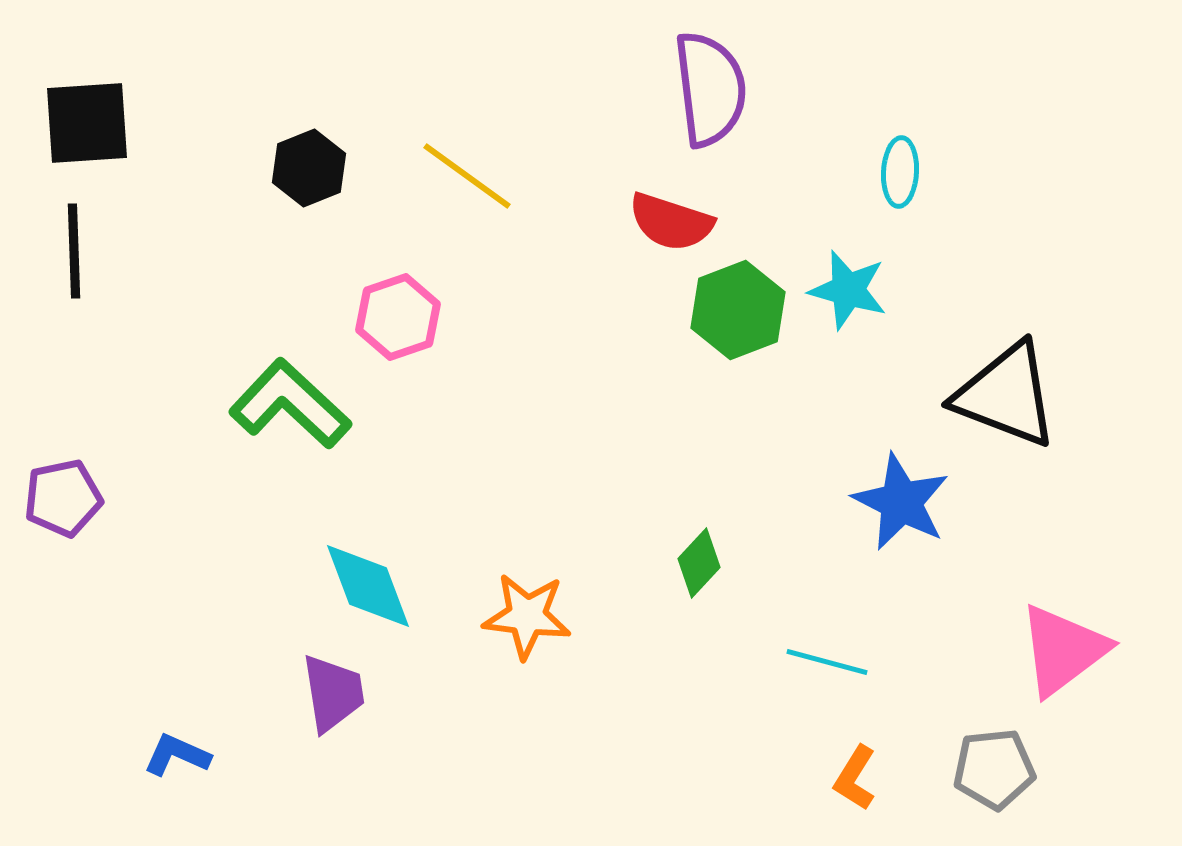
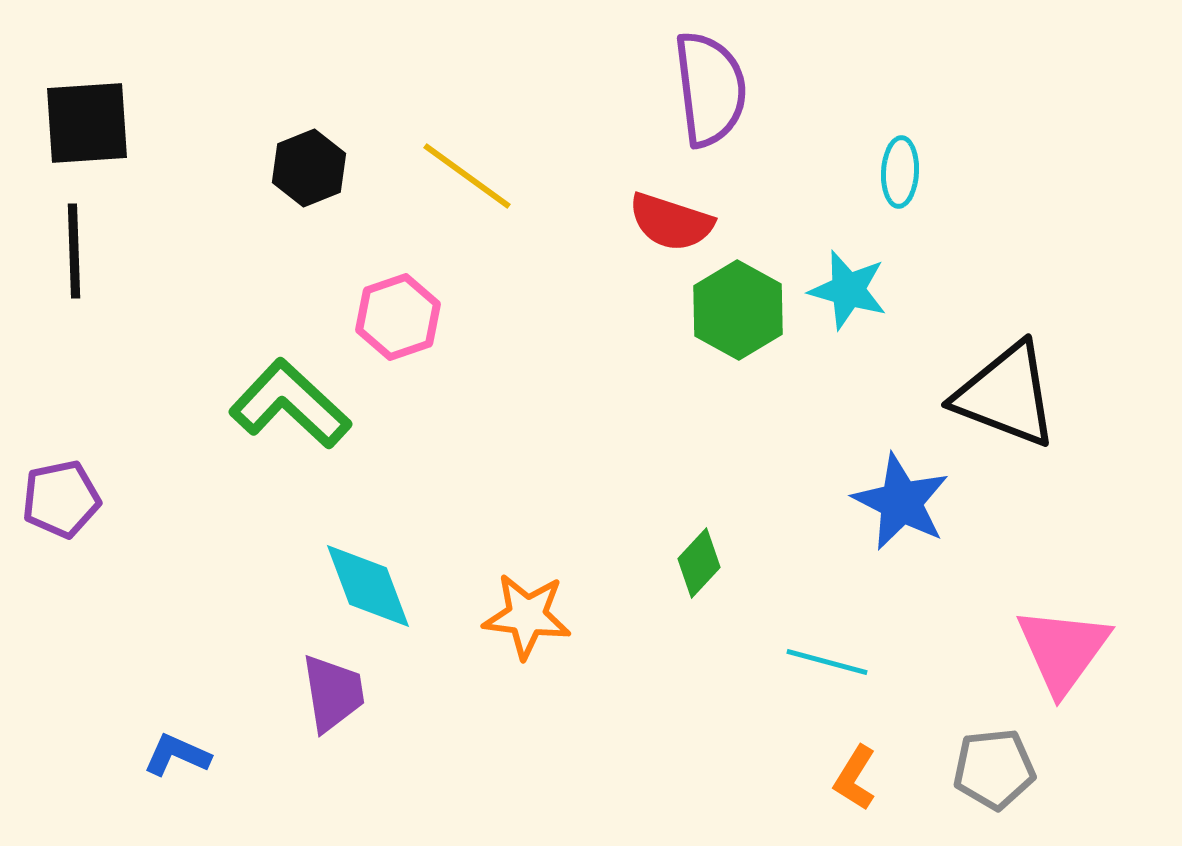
green hexagon: rotated 10 degrees counterclockwise
purple pentagon: moved 2 px left, 1 px down
pink triangle: rotated 17 degrees counterclockwise
